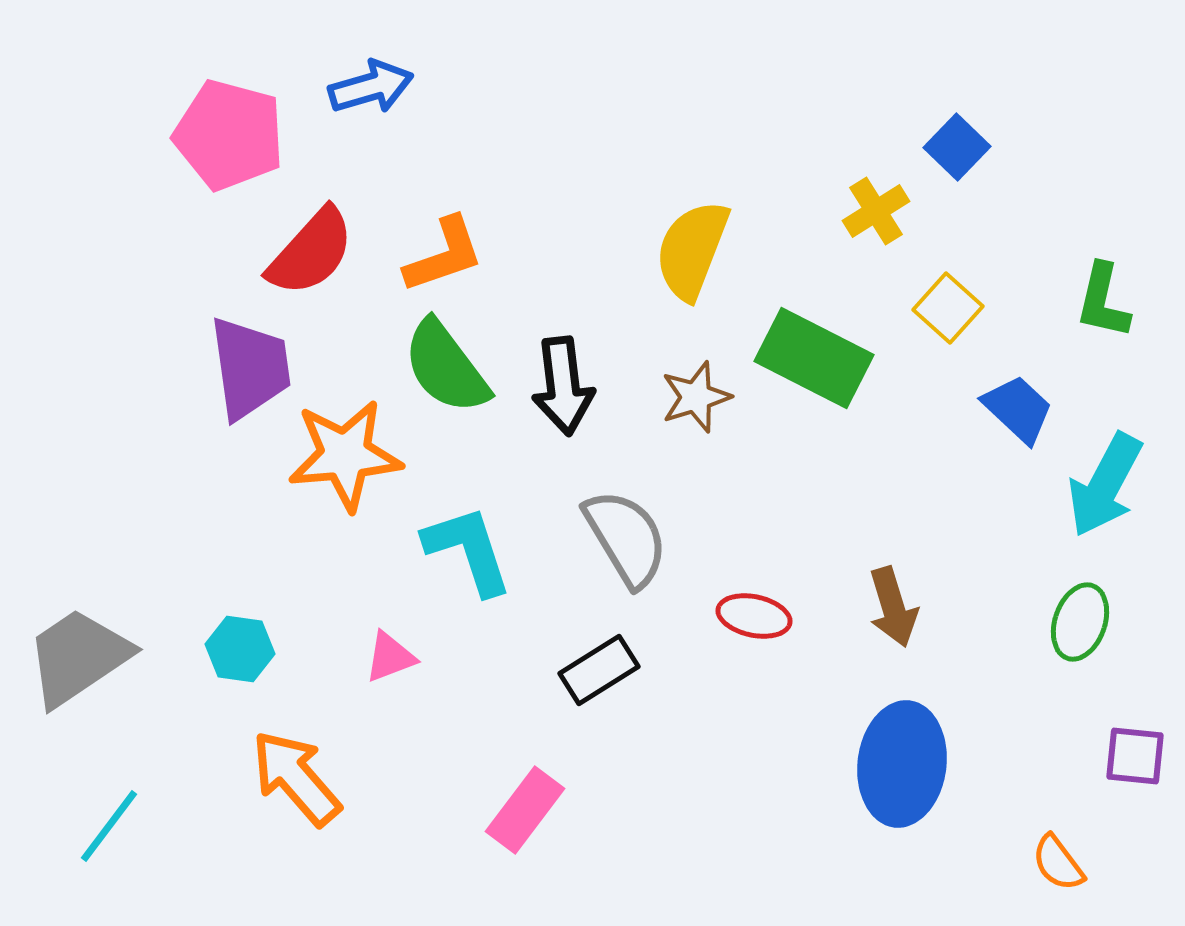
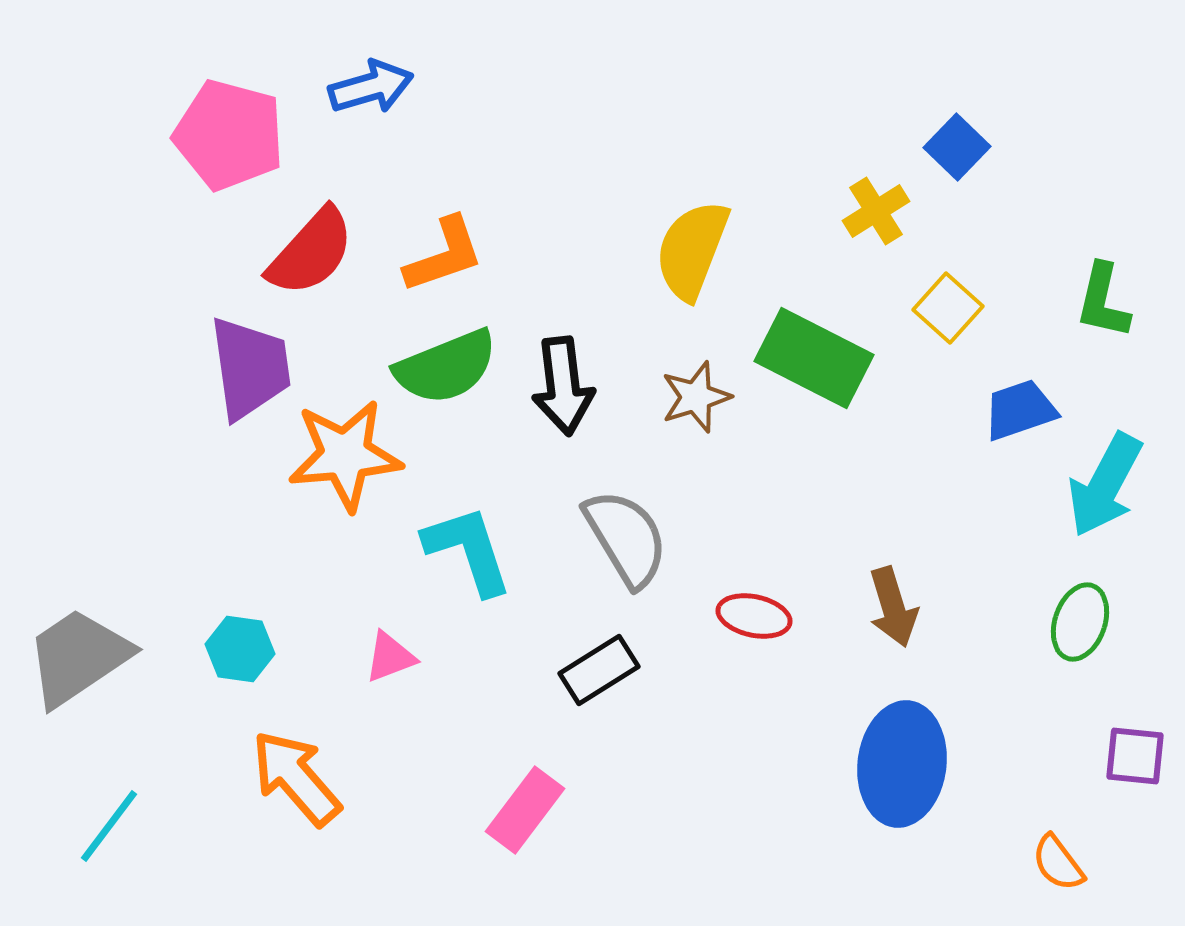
green semicircle: rotated 75 degrees counterclockwise
blue trapezoid: moved 2 px right, 1 px down; rotated 62 degrees counterclockwise
